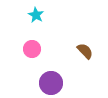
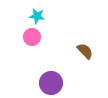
cyan star: moved 1 px right, 1 px down; rotated 21 degrees counterclockwise
pink circle: moved 12 px up
